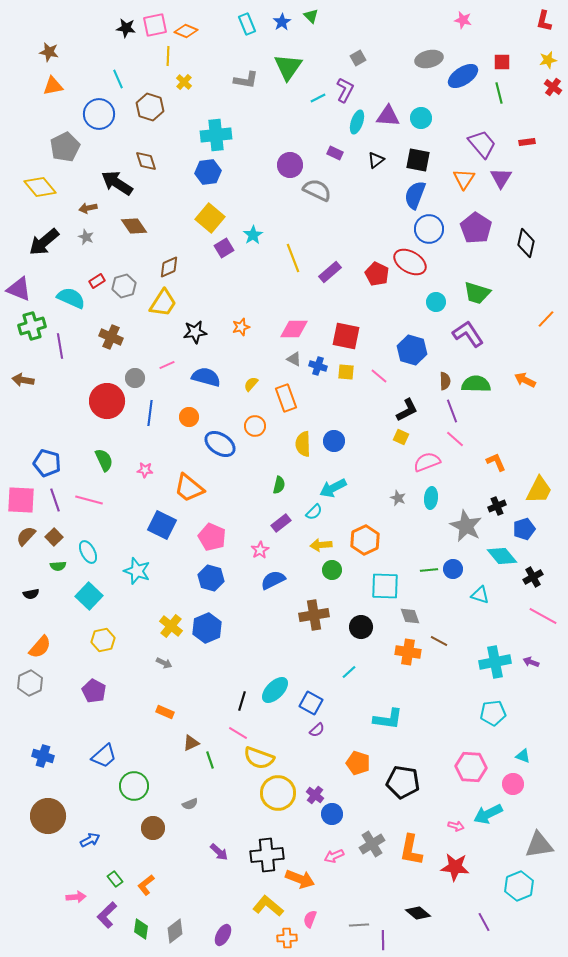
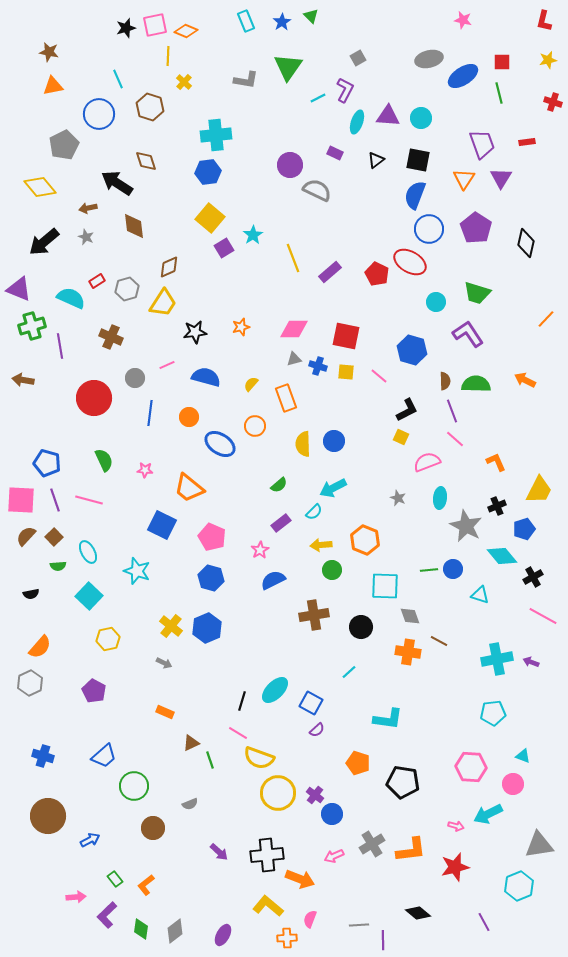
cyan rectangle at (247, 24): moved 1 px left, 3 px up
black star at (126, 28): rotated 24 degrees counterclockwise
red cross at (553, 87): moved 15 px down; rotated 18 degrees counterclockwise
purple trapezoid at (482, 144): rotated 20 degrees clockwise
gray pentagon at (65, 147): moved 1 px left, 2 px up
brown diamond at (134, 226): rotated 28 degrees clockwise
gray hexagon at (124, 286): moved 3 px right, 3 px down
gray triangle at (294, 359): rotated 42 degrees counterclockwise
red circle at (107, 401): moved 13 px left, 3 px up
green semicircle at (279, 485): rotated 36 degrees clockwise
cyan ellipse at (431, 498): moved 9 px right
orange hexagon at (365, 540): rotated 12 degrees counterclockwise
yellow hexagon at (103, 640): moved 5 px right, 1 px up
cyan cross at (495, 662): moved 2 px right, 3 px up
orange L-shape at (411, 850): rotated 108 degrees counterclockwise
red star at (455, 867): rotated 20 degrees counterclockwise
